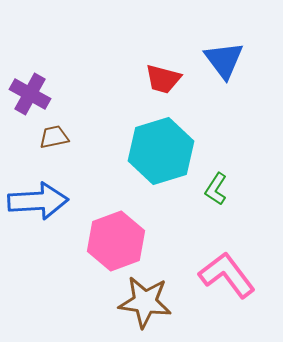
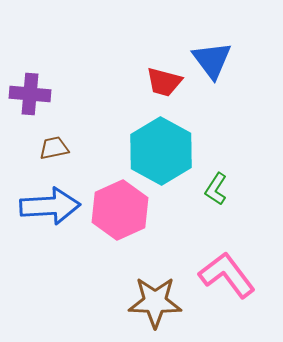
blue triangle: moved 12 px left
red trapezoid: moved 1 px right, 3 px down
purple cross: rotated 24 degrees counterclockwise
brown trapezoid: moved 11 px down
cyan hexagon: rotated 14 degrees counterclockwise
blue arrow: moved 12 px right, 5 px down
pink hexagon: moved 4 px right, 31 px up; rotated 4 degrees counterclockwise
brown star: moved 10 px right; rotated 6 degrees counterclockwise
